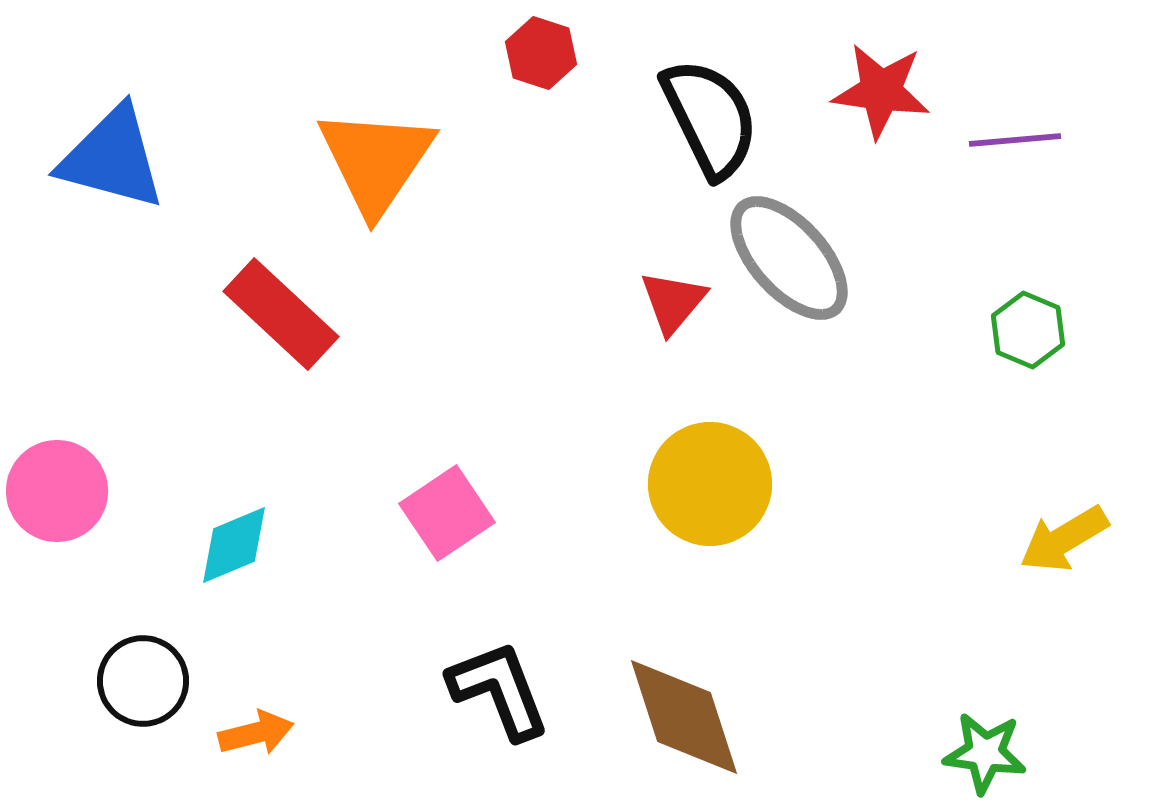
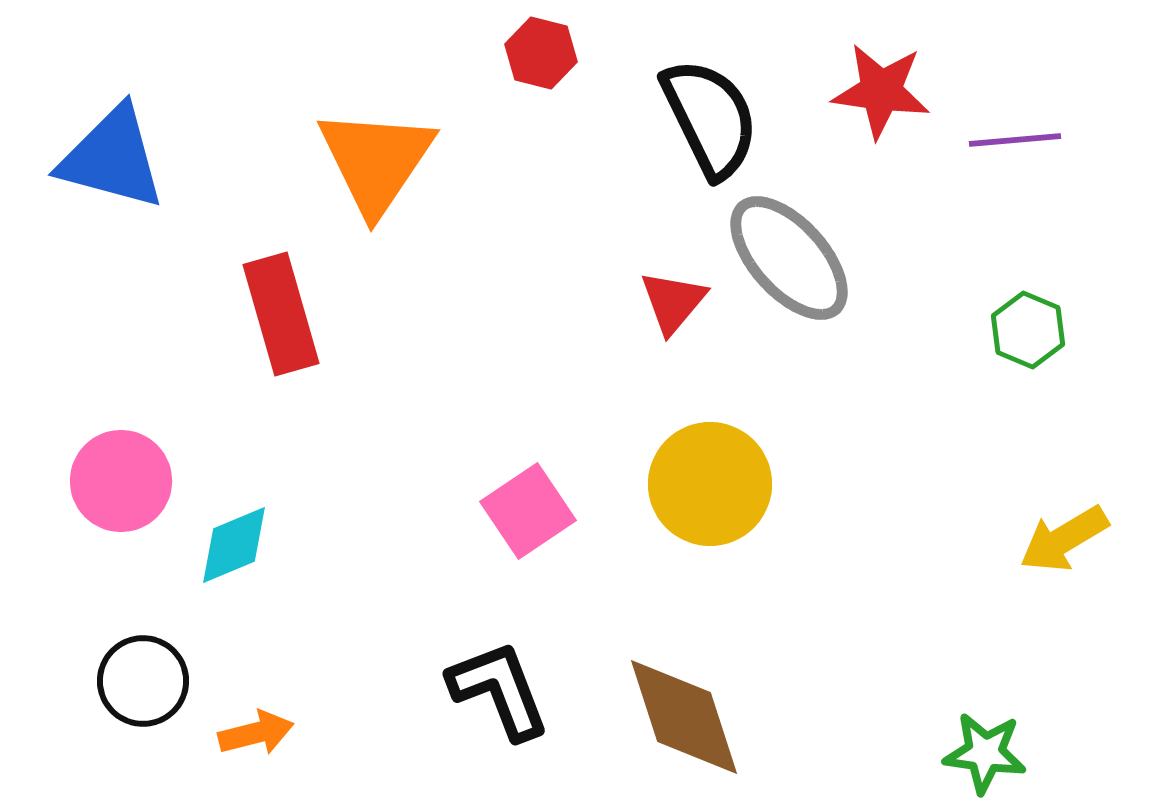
red hexagon: rotated 4 degrees counterclockwise
red rectangle: rotated 31 degrees clockwise
pink circle: moved 64 px right, 10 px up
pink square: moved 81 px right, 2 px up
